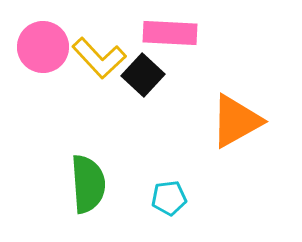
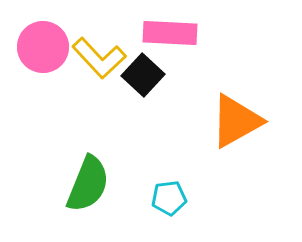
green semicircle: rotated 26 degrees clockwise
